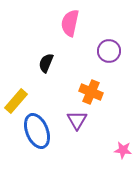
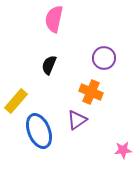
pink semicircle: moved 16 px left, 4 px up
purple circle: moved 5 px left, 7 px down
black semicircle: moved 3 px right, 2 px down
purple triangle: rotated 25 degrees clockwise
blue ellipse: moved 2 px right
pink star: rotated 12 degrees counterclockwise
